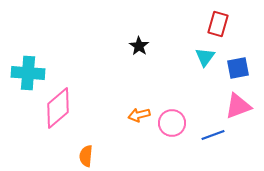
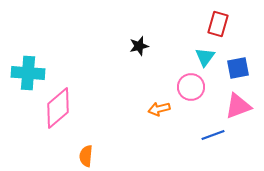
black star: rotated 24 degrees clockwise
orange arrow: moved 20 px right, 6 px up
pink circle: moved 19 px right, 36 px up
